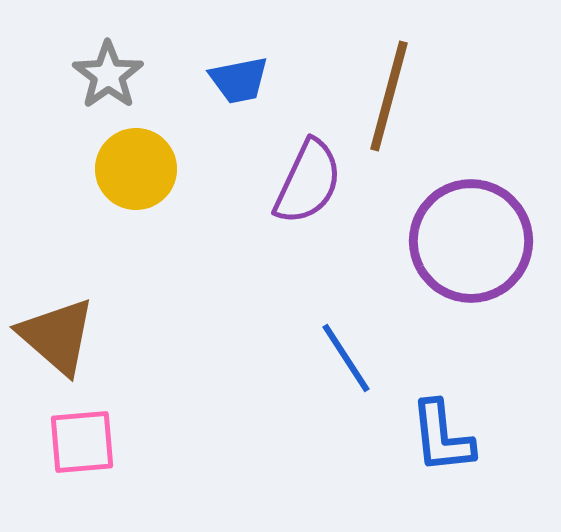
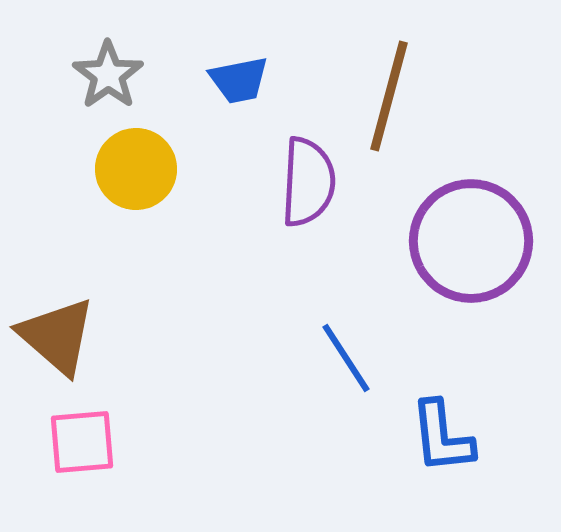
purple semicircle: rotated 22 degrees counterclockwise
